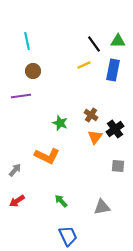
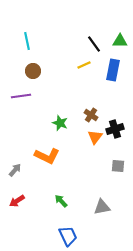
green triangle: moved 2 px right
black cross: rotated 18 degrees clockwise
